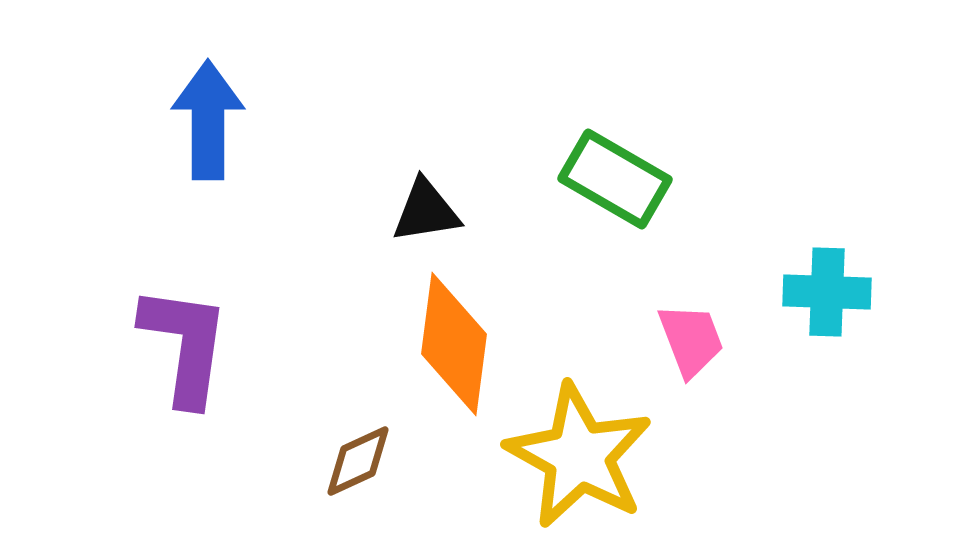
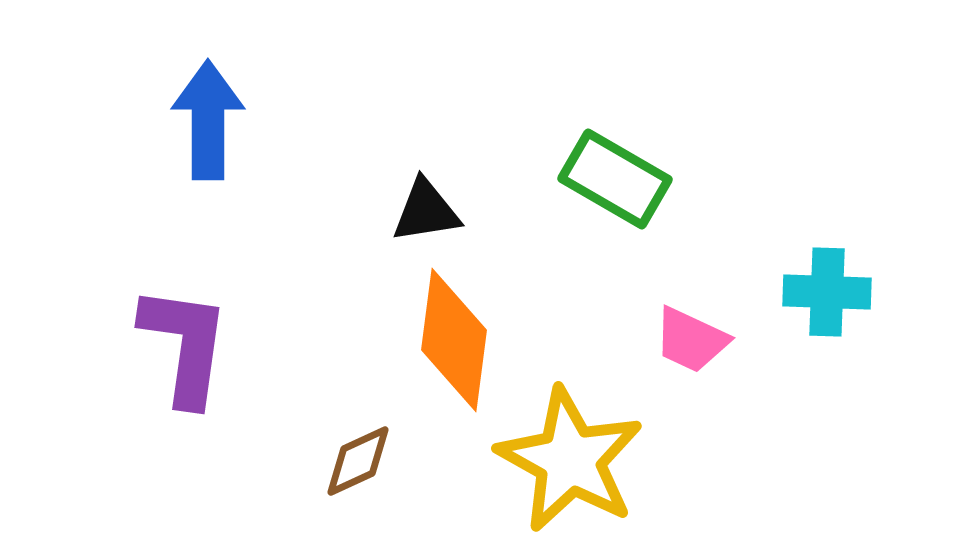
pink trapezoid: rotated 136 degrees clockwise
orange diamond: moved 4 px up
yellow star: moved 9 px left, 4 px down
